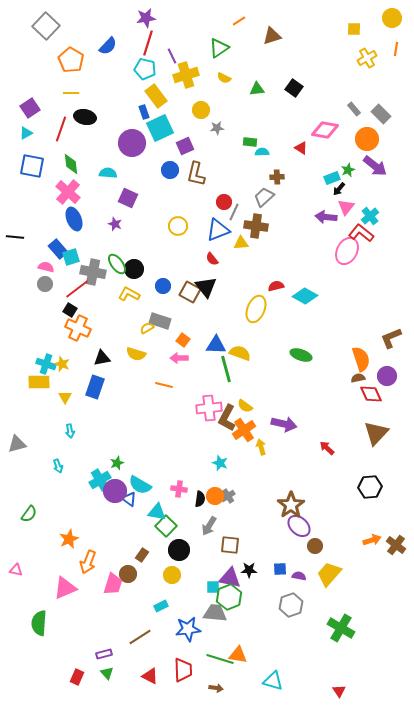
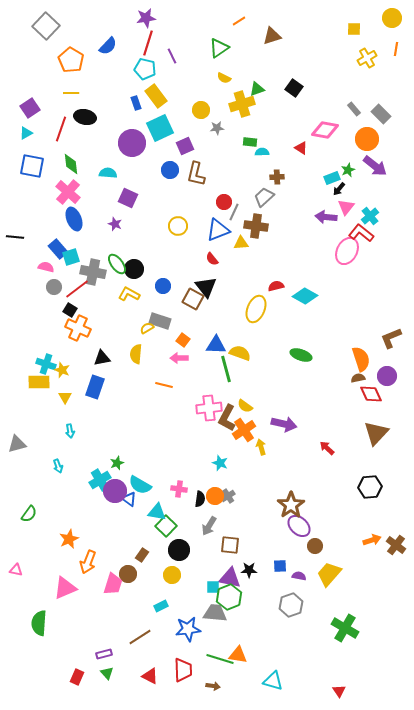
yellow cross at (186, 75): moved 56 px right, 29 px down
green triangle at (257, 89): rotated 14 degrees counterclockwise
blue rectangle at (144, 112): moved 8 px left, 9 px up
gray circle at (45, 284): moved 9 px right, 3 px down
brown square at (190, 292): moved 3 px right, 7 px down
yellow semicircle at (136, 354): rotated 78 degrees clockwise
yellow star at (62, 364): moved 6 px down
blue square at (280, 569): moved 3 px up
green cross at (341, 628): moved 4 px right
brown arrow at (216, 688): moved 3 px left, 2 px up
